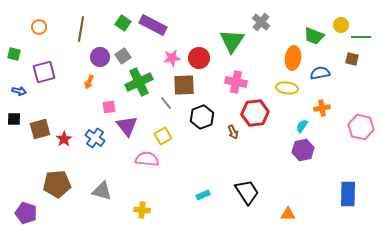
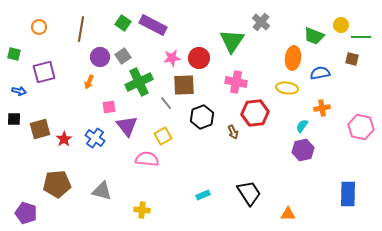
black trapezoid at (247, 192): moved 2 px right, 1 px down
